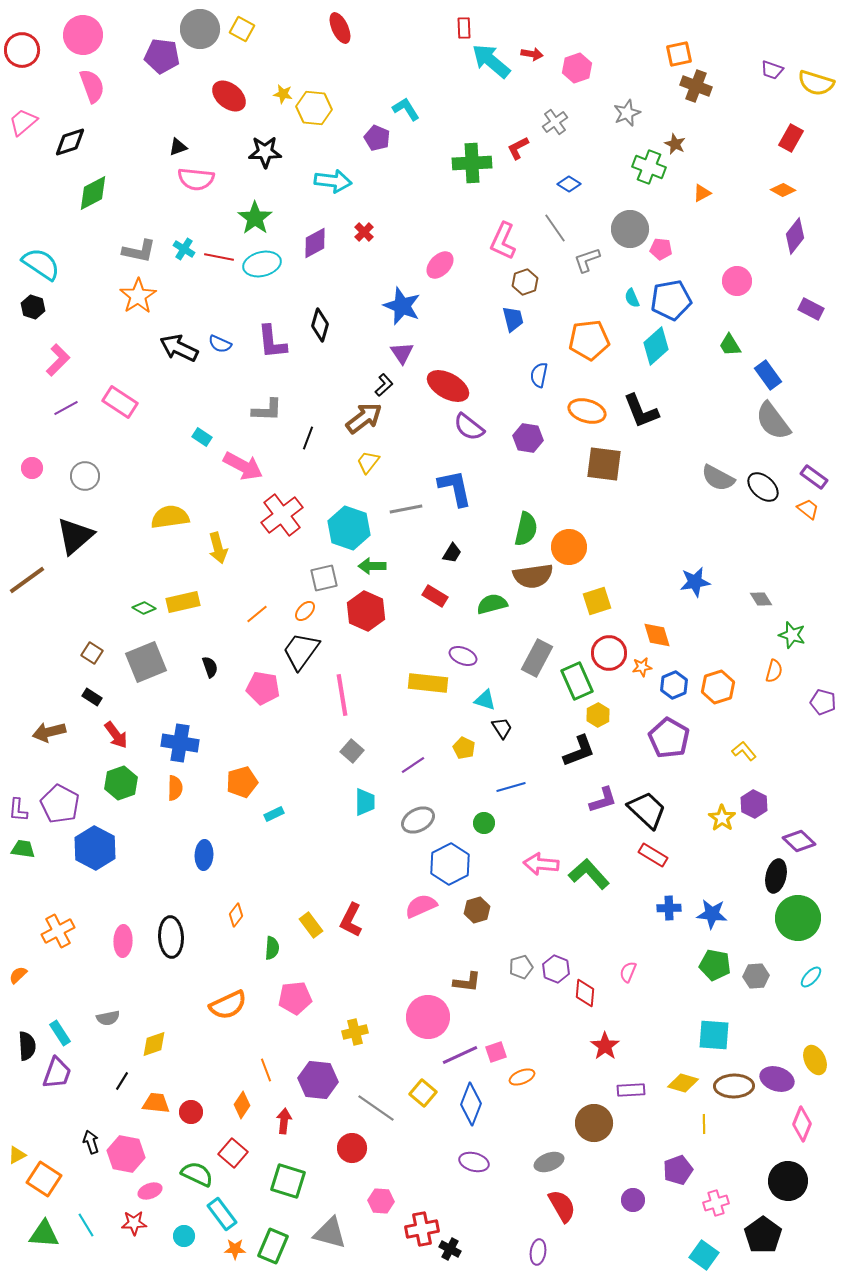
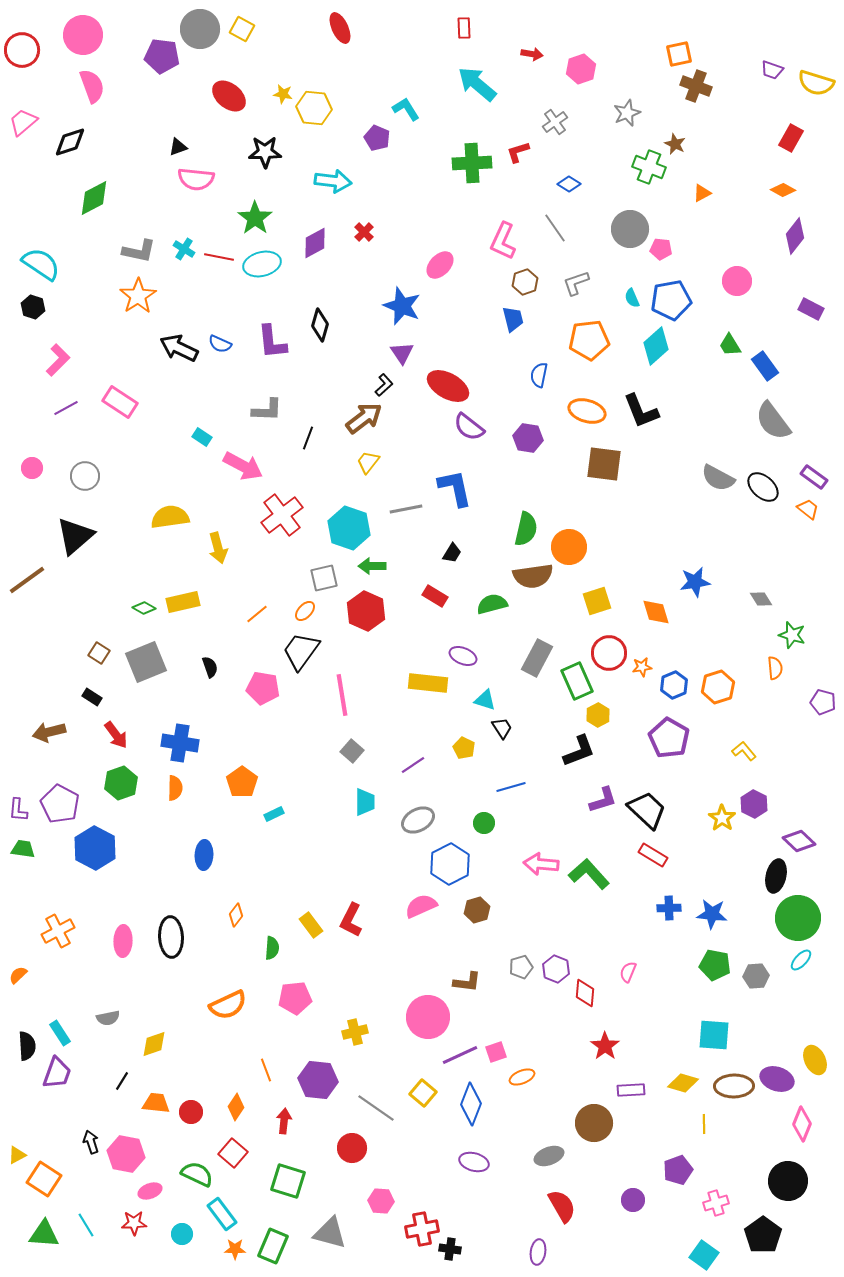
cyan arrow at (491, 61): moved 14 px left, 23 px down
pink hexagon at (577, 68): moved 4 px right, 1 px down
red L-shape at (518, 148): moved 4 px down; rotated 10 degrees clockwise
green diamond at (93, 193): moved 1 px right, 5 px down
gray L-shape at (587, 260): moved 11 px left, 23 px down
blue rectangle at (768, 375): moved 3 px left, 9 px up
orange diamond at (657, 635): moved 1 px left, 23 px up
brown square at (92, 653): moved 7 px right
orange semicircle at (774, 671): moved 1 px right, 3 px up; rotated 20 degrees counterclockwise
orange pentagon at (242, 782): rotated 20 degrees counterclockwise
cyan ellipse at (811, 977): moved 10 px left, 17 px up
orange diamond at (242, 1105): moved 6 px left, 2 px down
gray ellipse at (549, 1162): moved 6 px up
cyan circle at (184, 1236): moved 2 px left, 2 px up
black cross at (450, 1249): rotated 20 degrees counterclockwise
